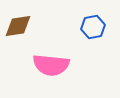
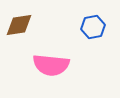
brown diamond: moved 1 px right, 1 px up
